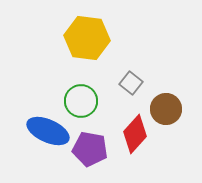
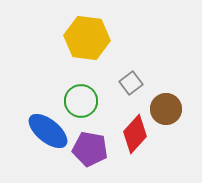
gray square: rotated 15 degrees clockwise
blue ellipse: rotated 15 degrees clockwise
